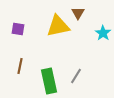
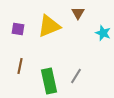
yellow triangle: moved 9 px left; rotated 10 degrees counterclockwise
cyan star: rotated 14 degrees counterclockwise
